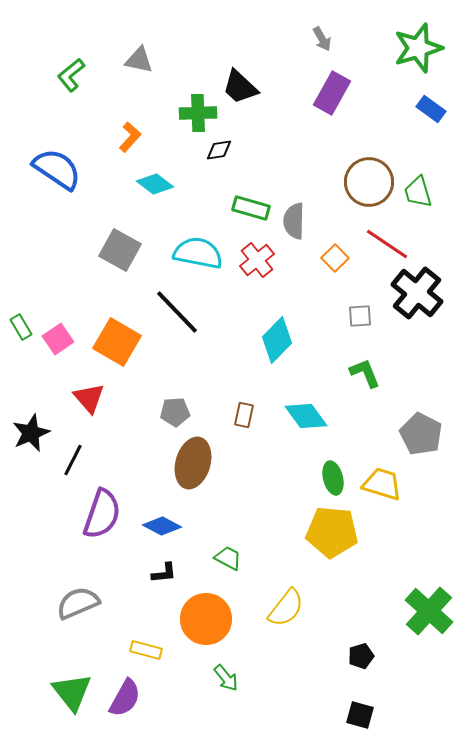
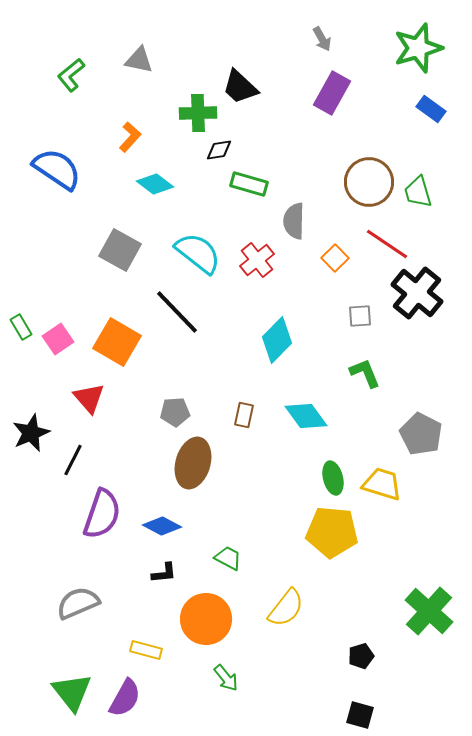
green rectangle at (251, 208): moved 2 px left, 24 px up
cyan semicircle at (198, 253): rotated 27 degrees clockwise
